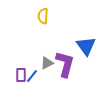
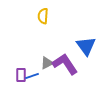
purple L-shape: rotated 48 degrees counterclockwise
blue line: rotated 32 degrees clockwise
